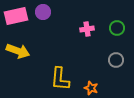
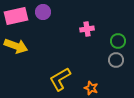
green circle: moved 1 px right, 13 px down
yellow arrow: moved 2 px left, 5 px up
yellow L-shape: rotated 55 degrees clockwise
